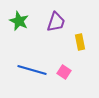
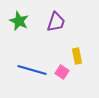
yellow rectangle: moved 3 px left, 14 px down
pink square: moved 2 px left
